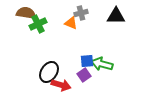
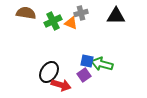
green cross: moved 15 px right, 3 px up
blue square: rotated 16 degrees clockwise
